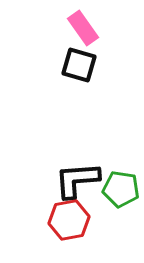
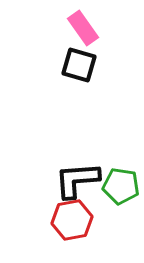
green pentagon: moved 3 px up
red hexagon: moved 3 px right
